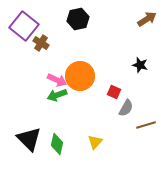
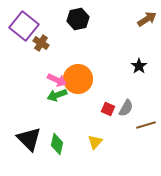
black star: moved 1 px left, 1 px down; rotated 21 degrees clockwise
orange circle: moved 2 px left, 3 px down
red square: moved 6 px left, 17 px down
